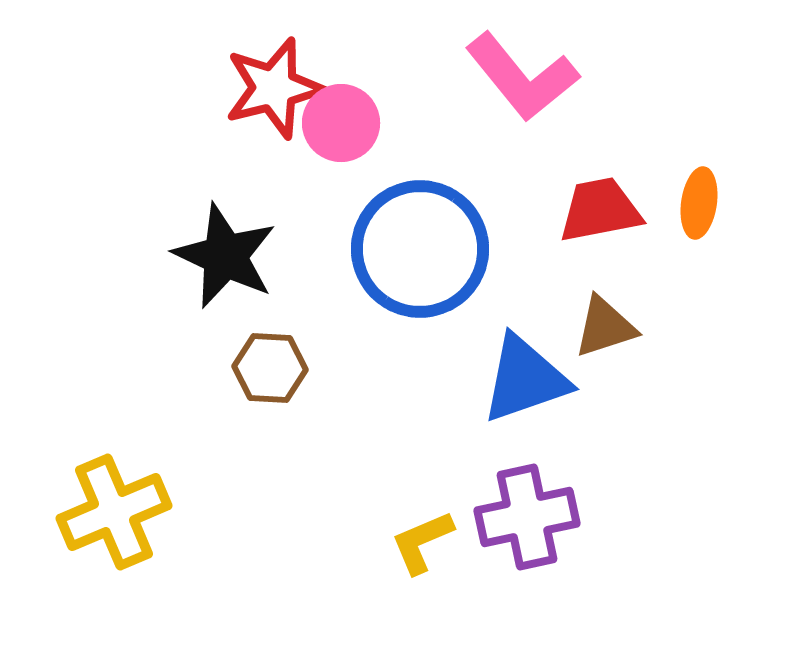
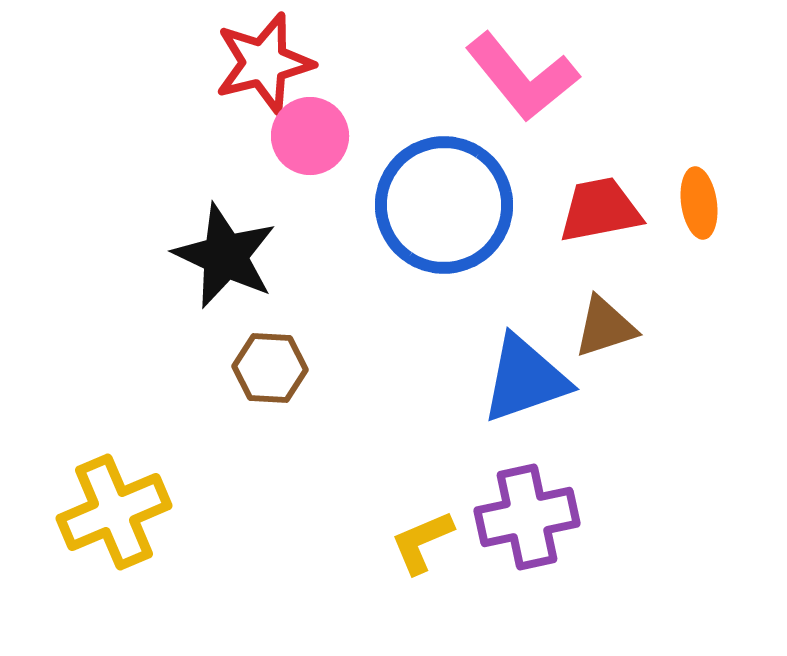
red star: moved 10 px left, 25 px up
pink circle: moved 31 px left, 13 px down
orange ellipse: rotated 16 degrees counterclockwise
blue circle: moved 24 px right, 44 px up
